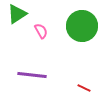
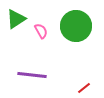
green triangle: moved 1 px left, 5 px down
green circle: moved 6 px left
red line: rotated 64 degrees counterclockwise
